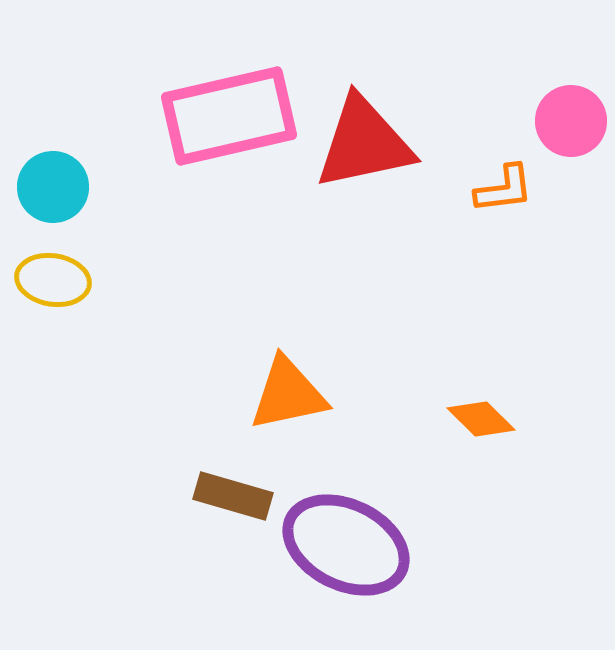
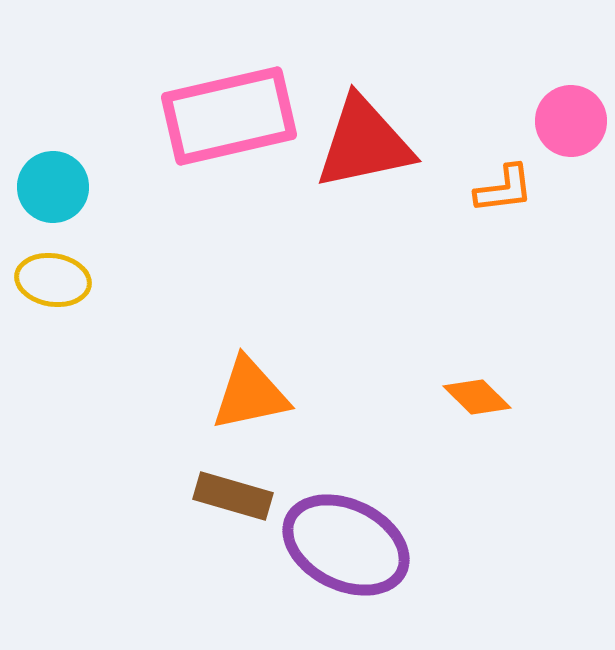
orange triangle: moved 38 px left
orange diamond: moved 4 px left, 22 px up
